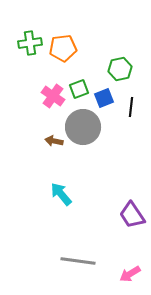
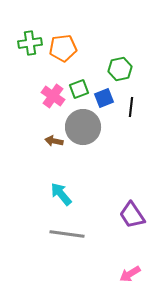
gray line: moved 11 px left, 27 px up
